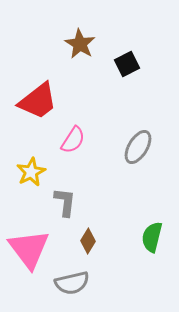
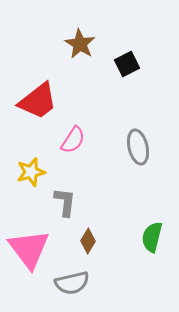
gray ellipse: rotated 44 degrees counterclockwise
yellow star: rotated 12 degrees clockwise
